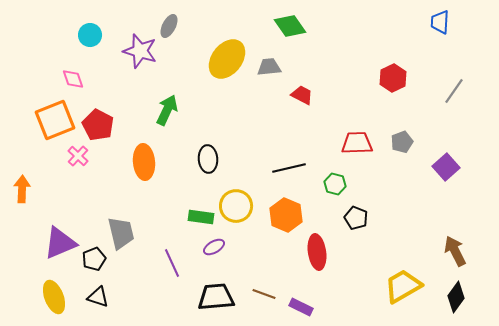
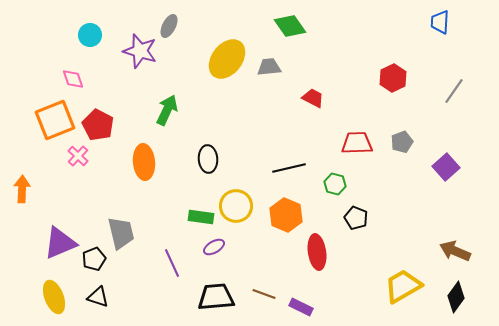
red trapezoid at (302, 95): moved 11 px right, 3 px down
brown arrow at (455, 251): rotated 40 degrees counterclockwise
